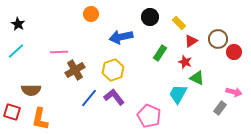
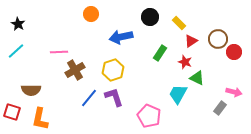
purple L-shape: rotated 20 degrees clockwise
